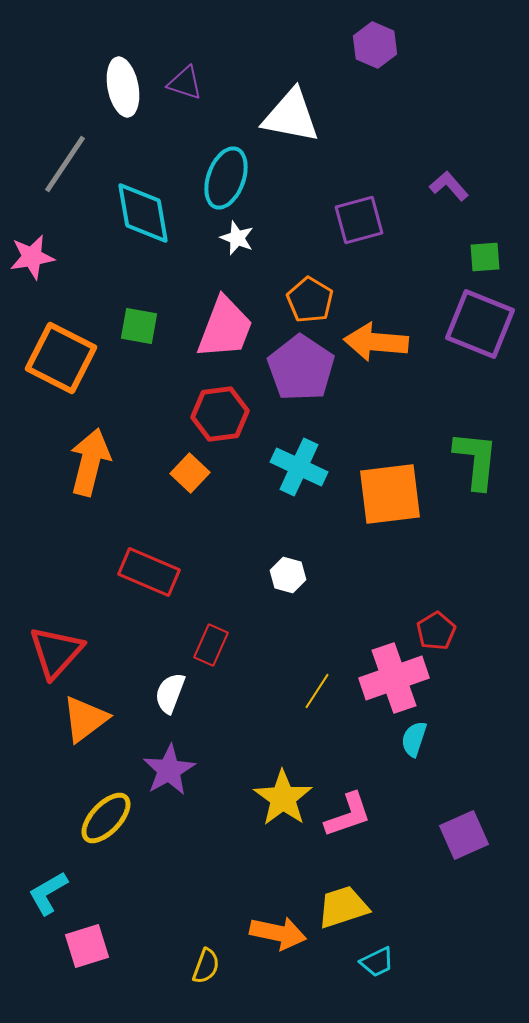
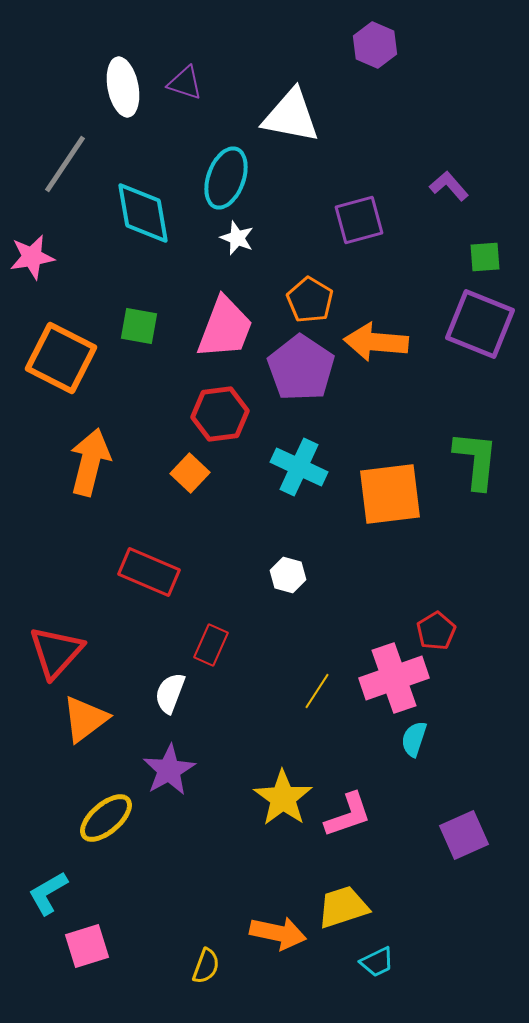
yellow ellipse at (106, 818): rotated 6 degrees clockwise
